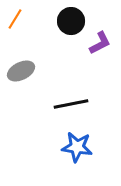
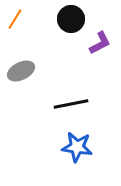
black circle: moved 2 px up
